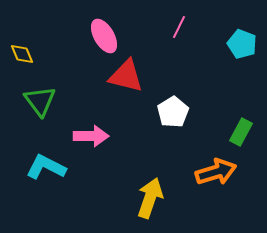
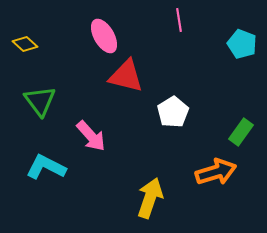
pink line: moved 7 px up; rotated 35 degrees counterclockwise
yellow diamond: moved 3 px right, 10 px up; rotated 25 degrees counterclockwise
green rectangle: rotated 8 degrees clockwise
pink arrow: rotated 48 degrees clockwise
